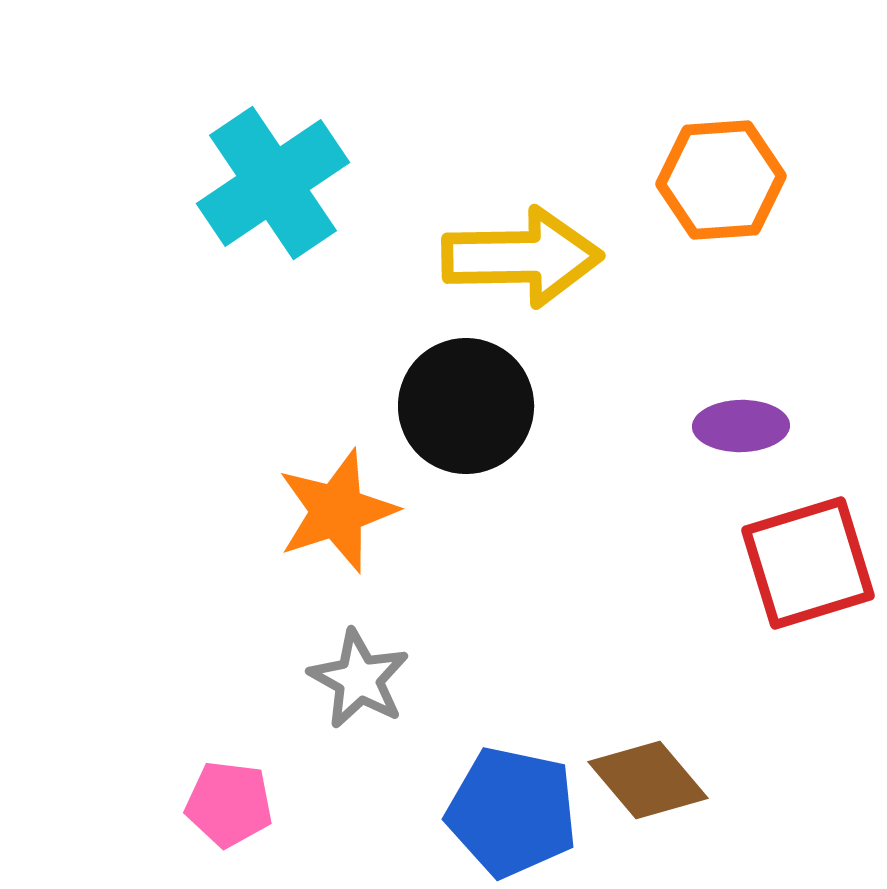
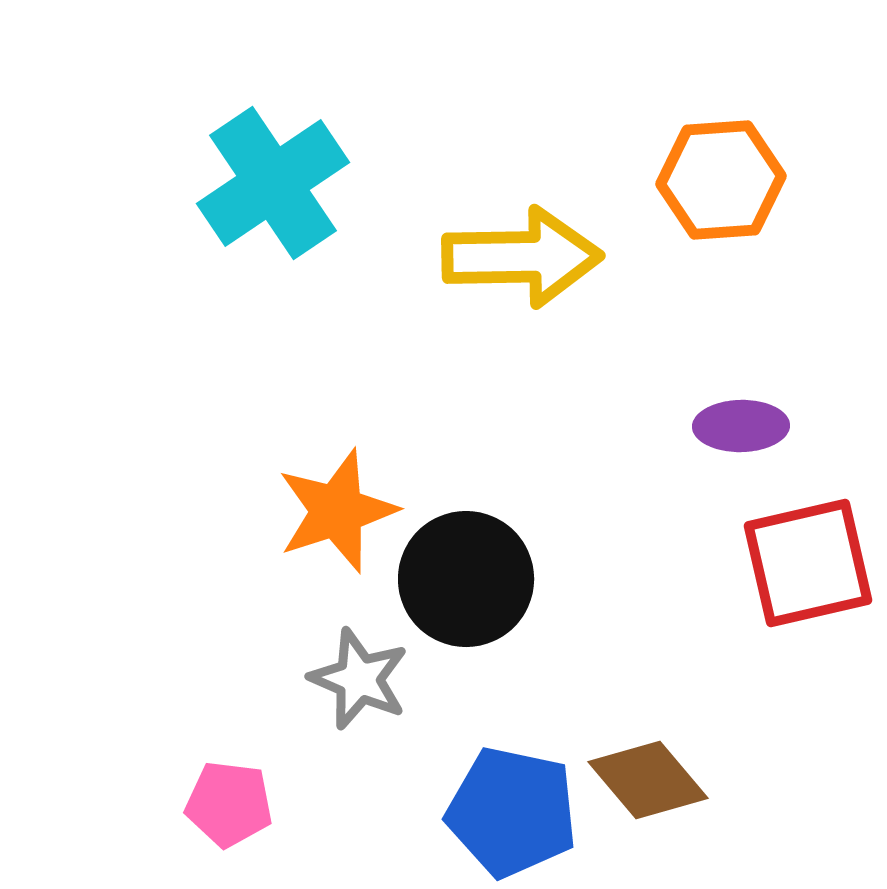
black circle: moved 173 px down
red square: rotated 4 degrees clockwise
gray star: rotated 6 degrees counterclockwise
